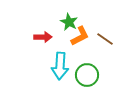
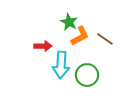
red arrow: moved 9 px down
cyan arrow: moved 1 px right, 1 px up
